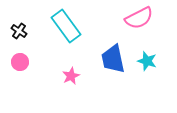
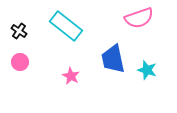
pink semicircle: rotated 8 degrees clockwise
cyan rectangle: rotated 16 degrees counterclockwise
cyan star: moved 9 px down
pink star: rotated 18 degrees counterclockwise
